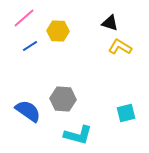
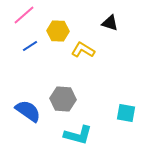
pink line: moved 3 px up
yellow L-shape: moved 37 px left, 3 px down
cyan square: rotated 24 degrees clockwise
